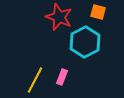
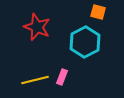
red star: moved 22 px left, 10 px down
yellow line: rotated 48 degrees clockwise
